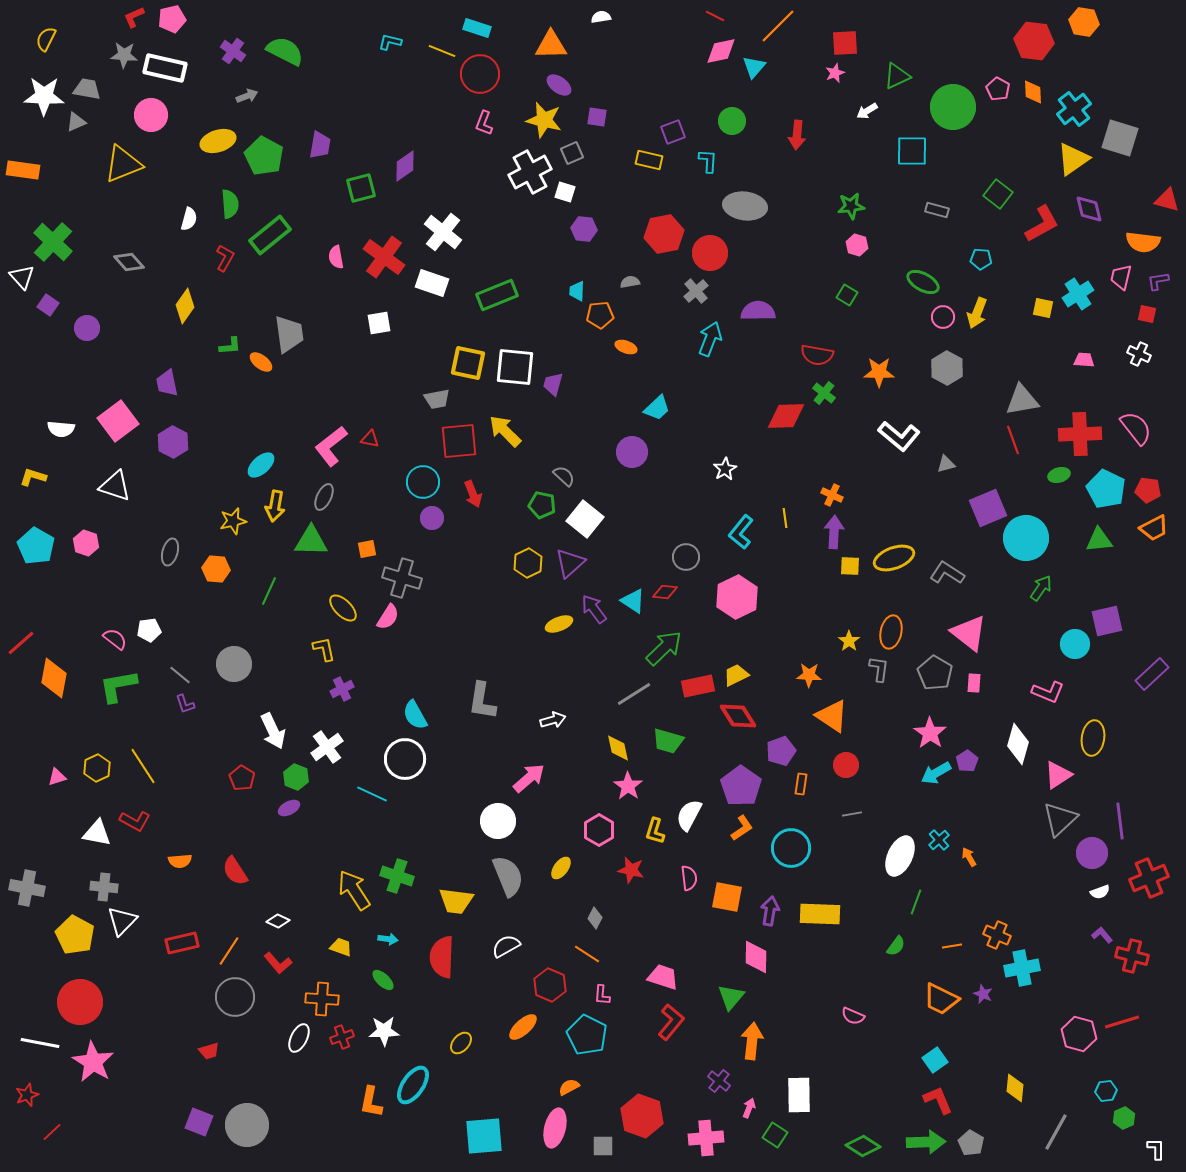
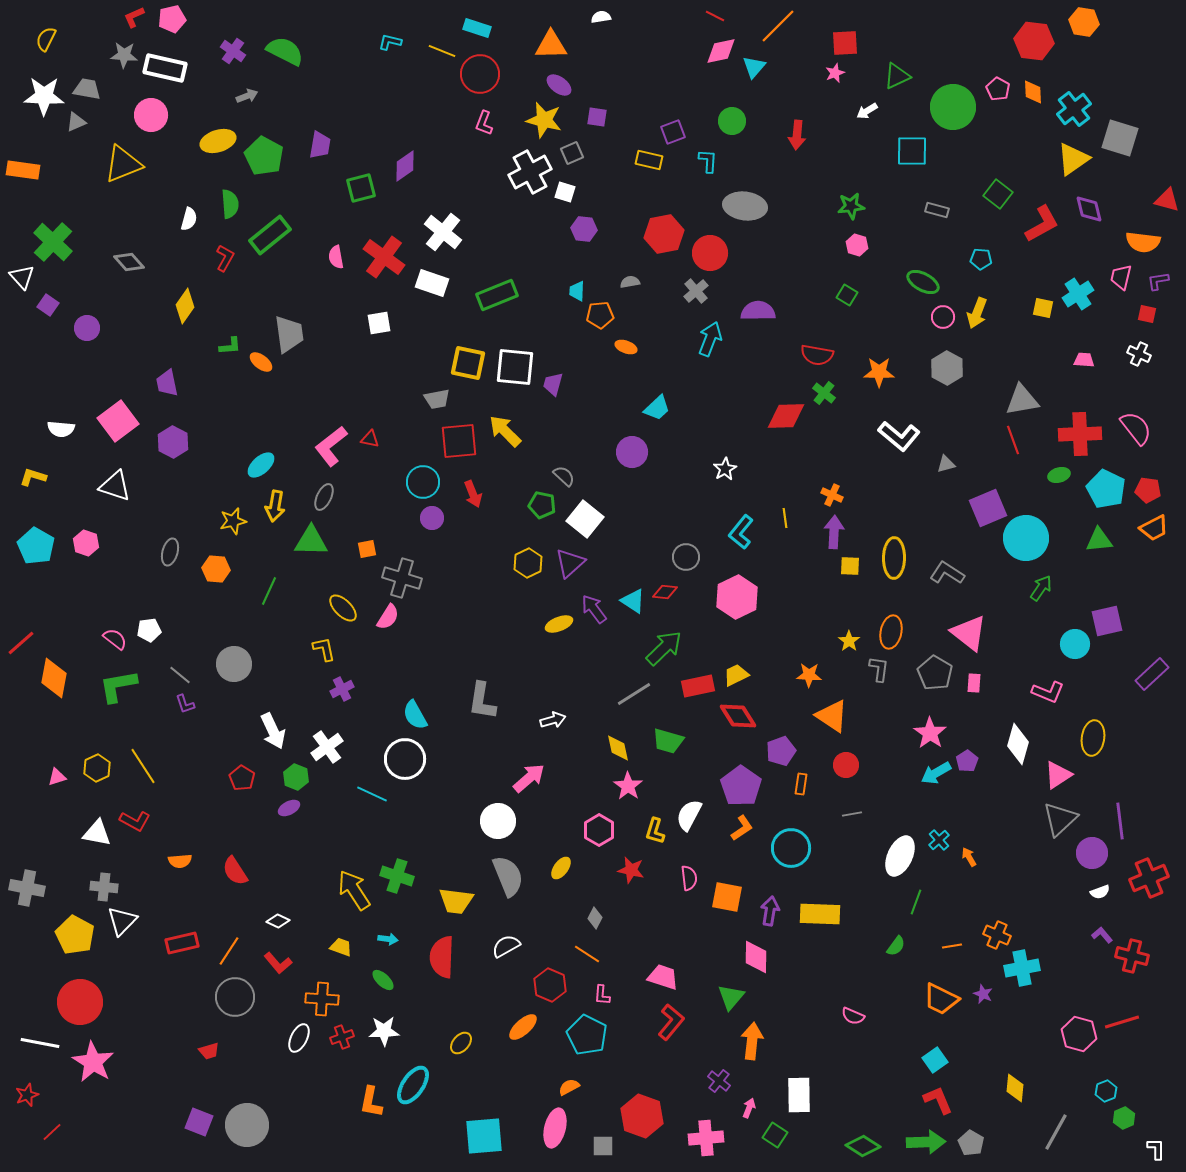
yellow ellipse at (894, 558): rotated 69 degrees counterclockwise
cyan hexagon at (1106, 1091): rotated 15 degrees counterclockwise
